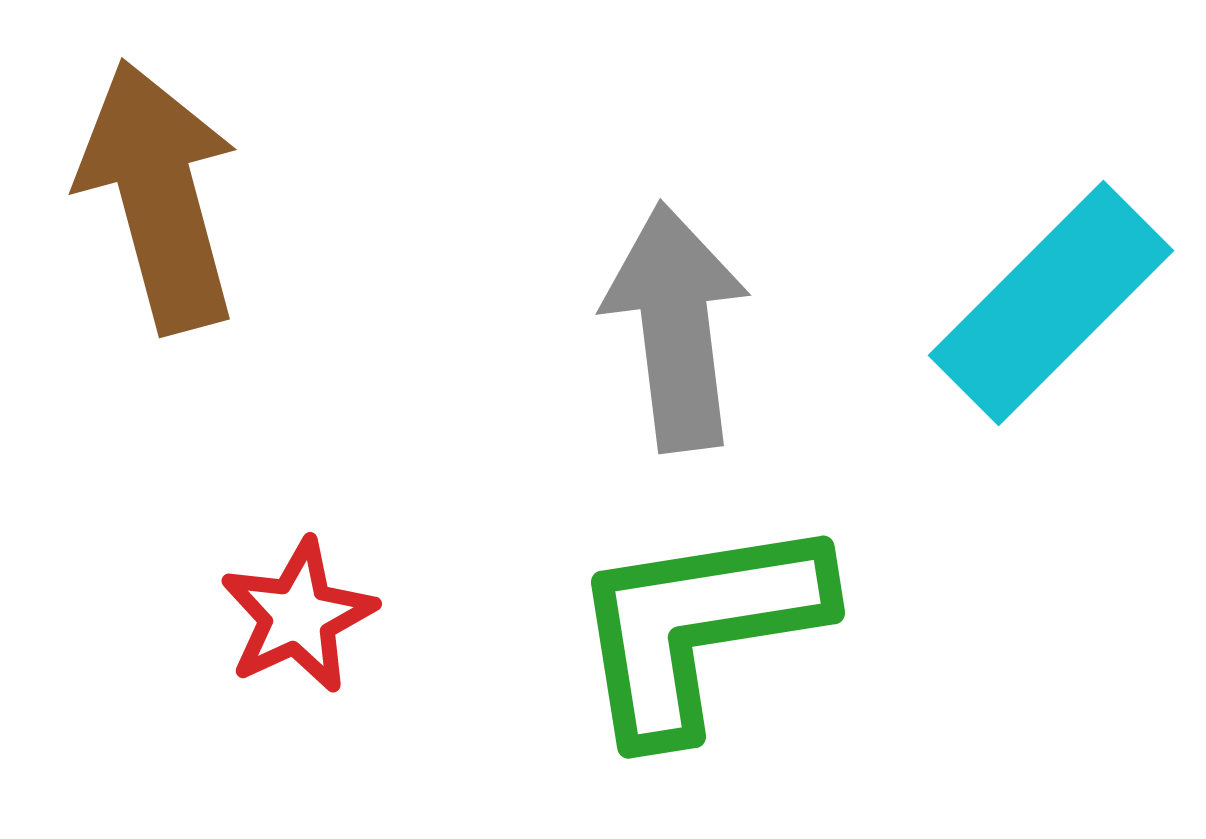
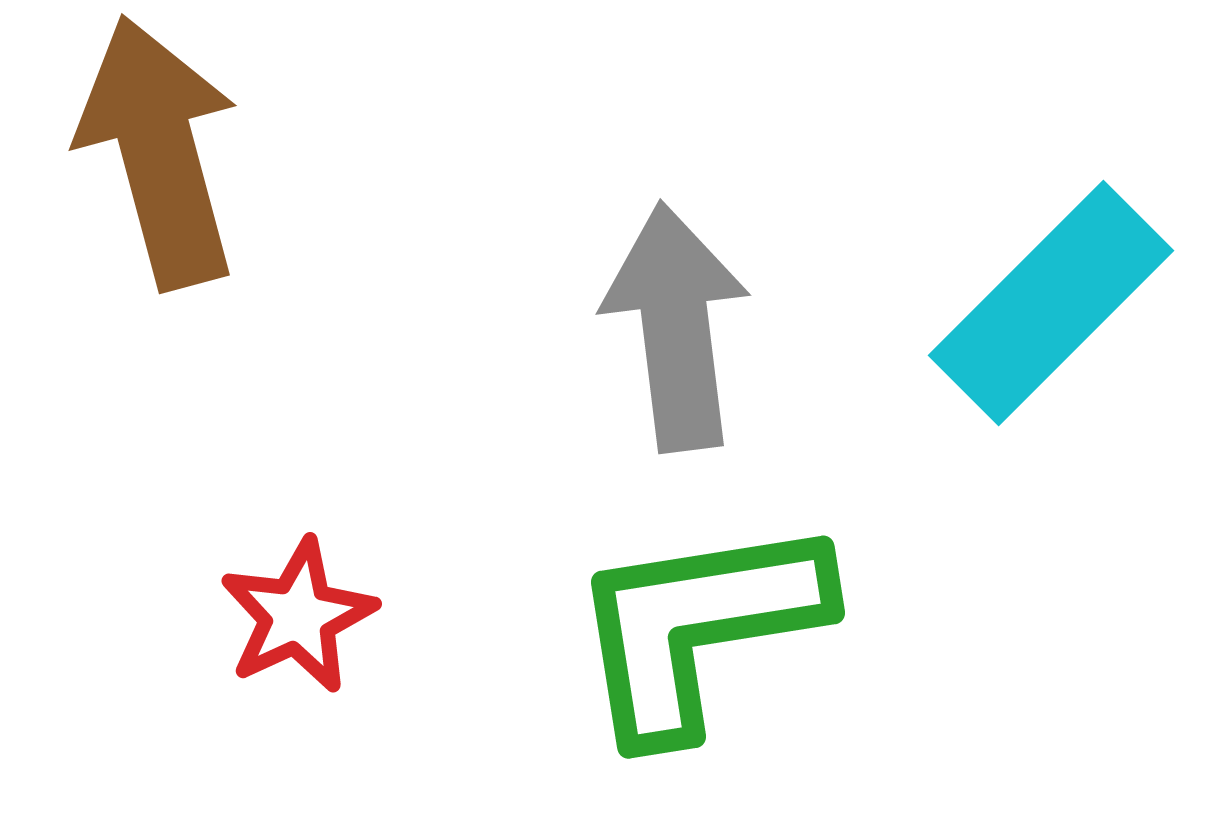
brown arrow: moved 44 px up
